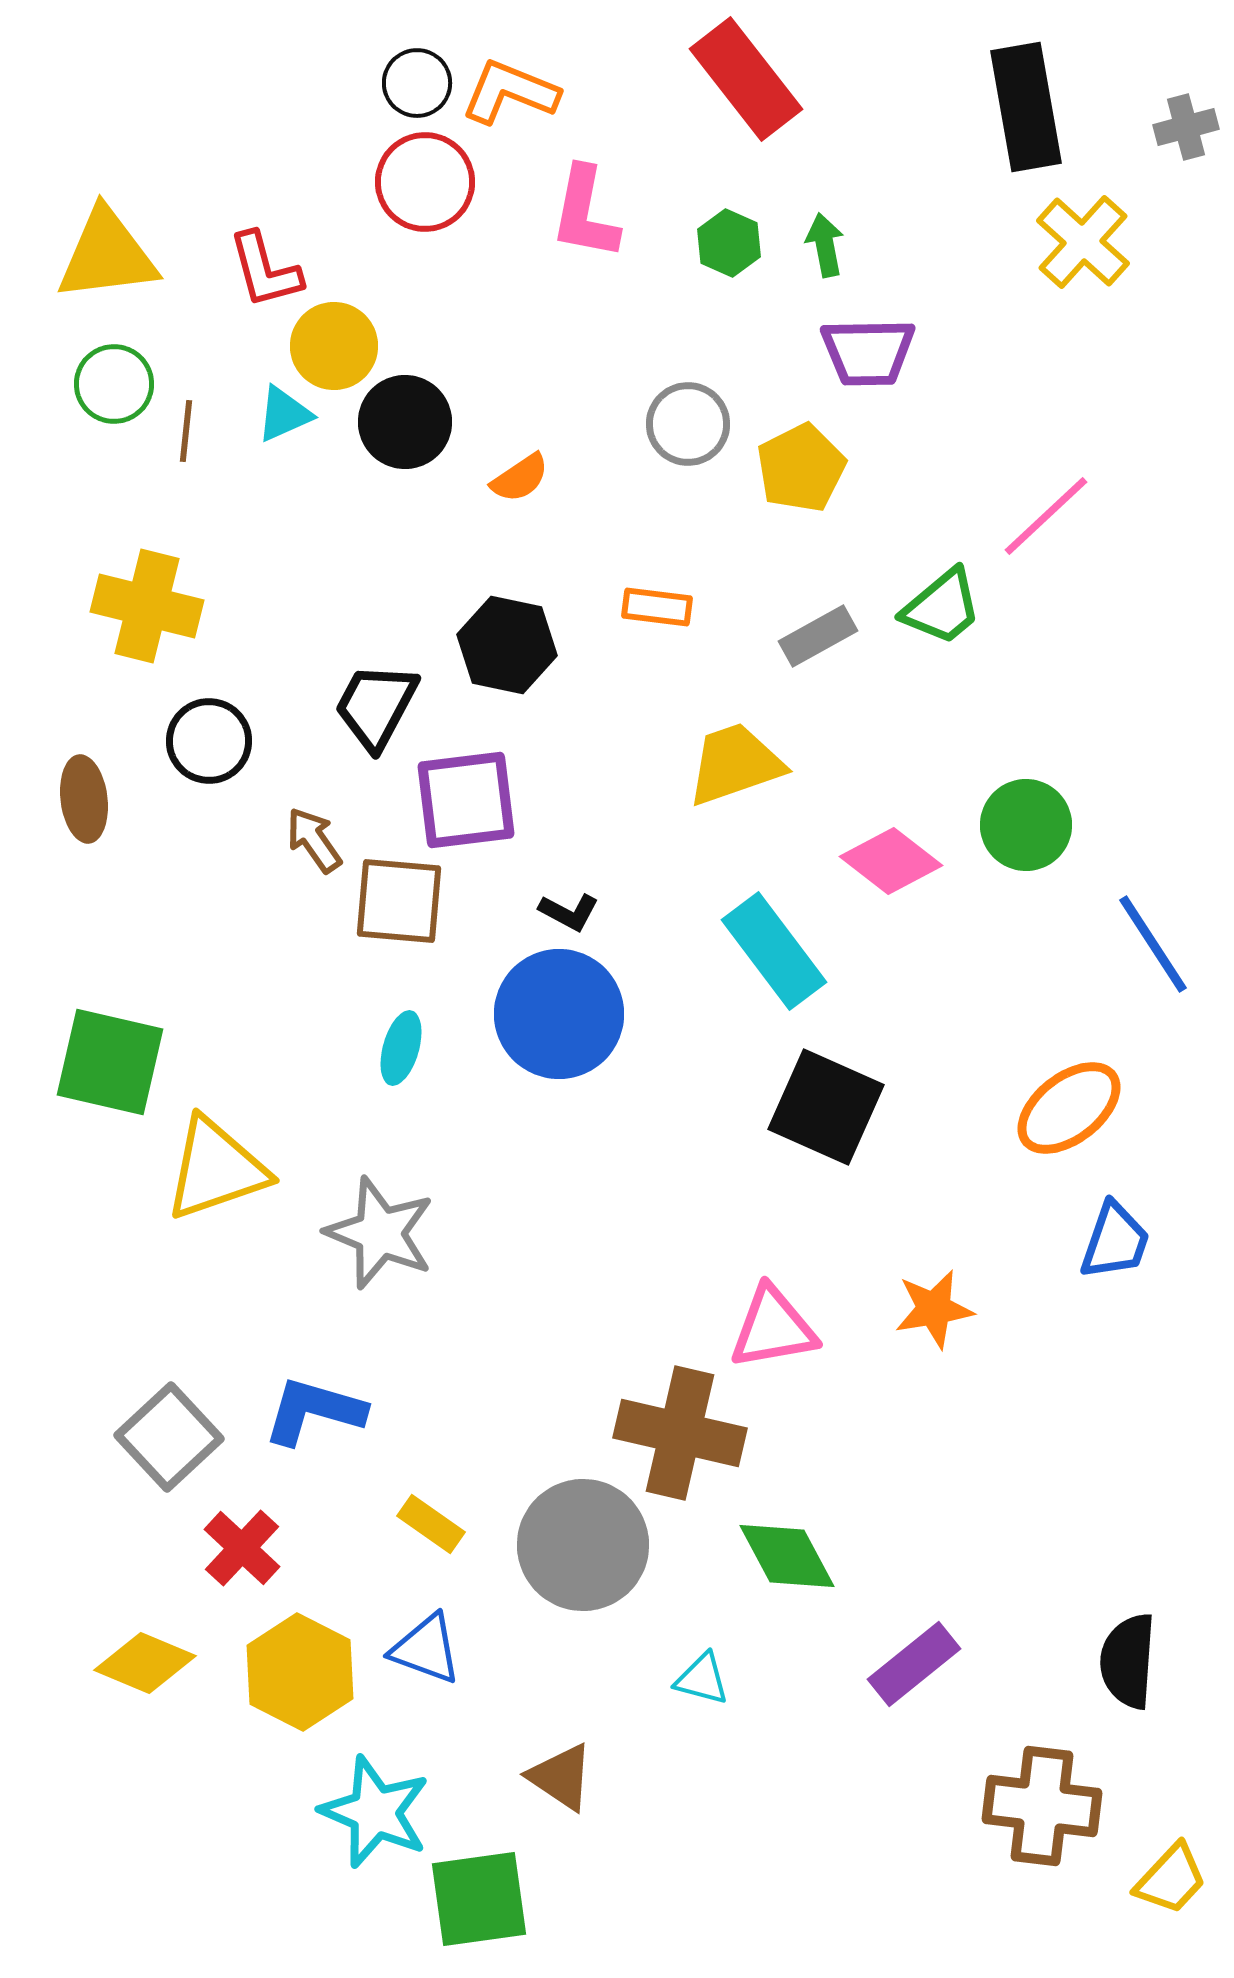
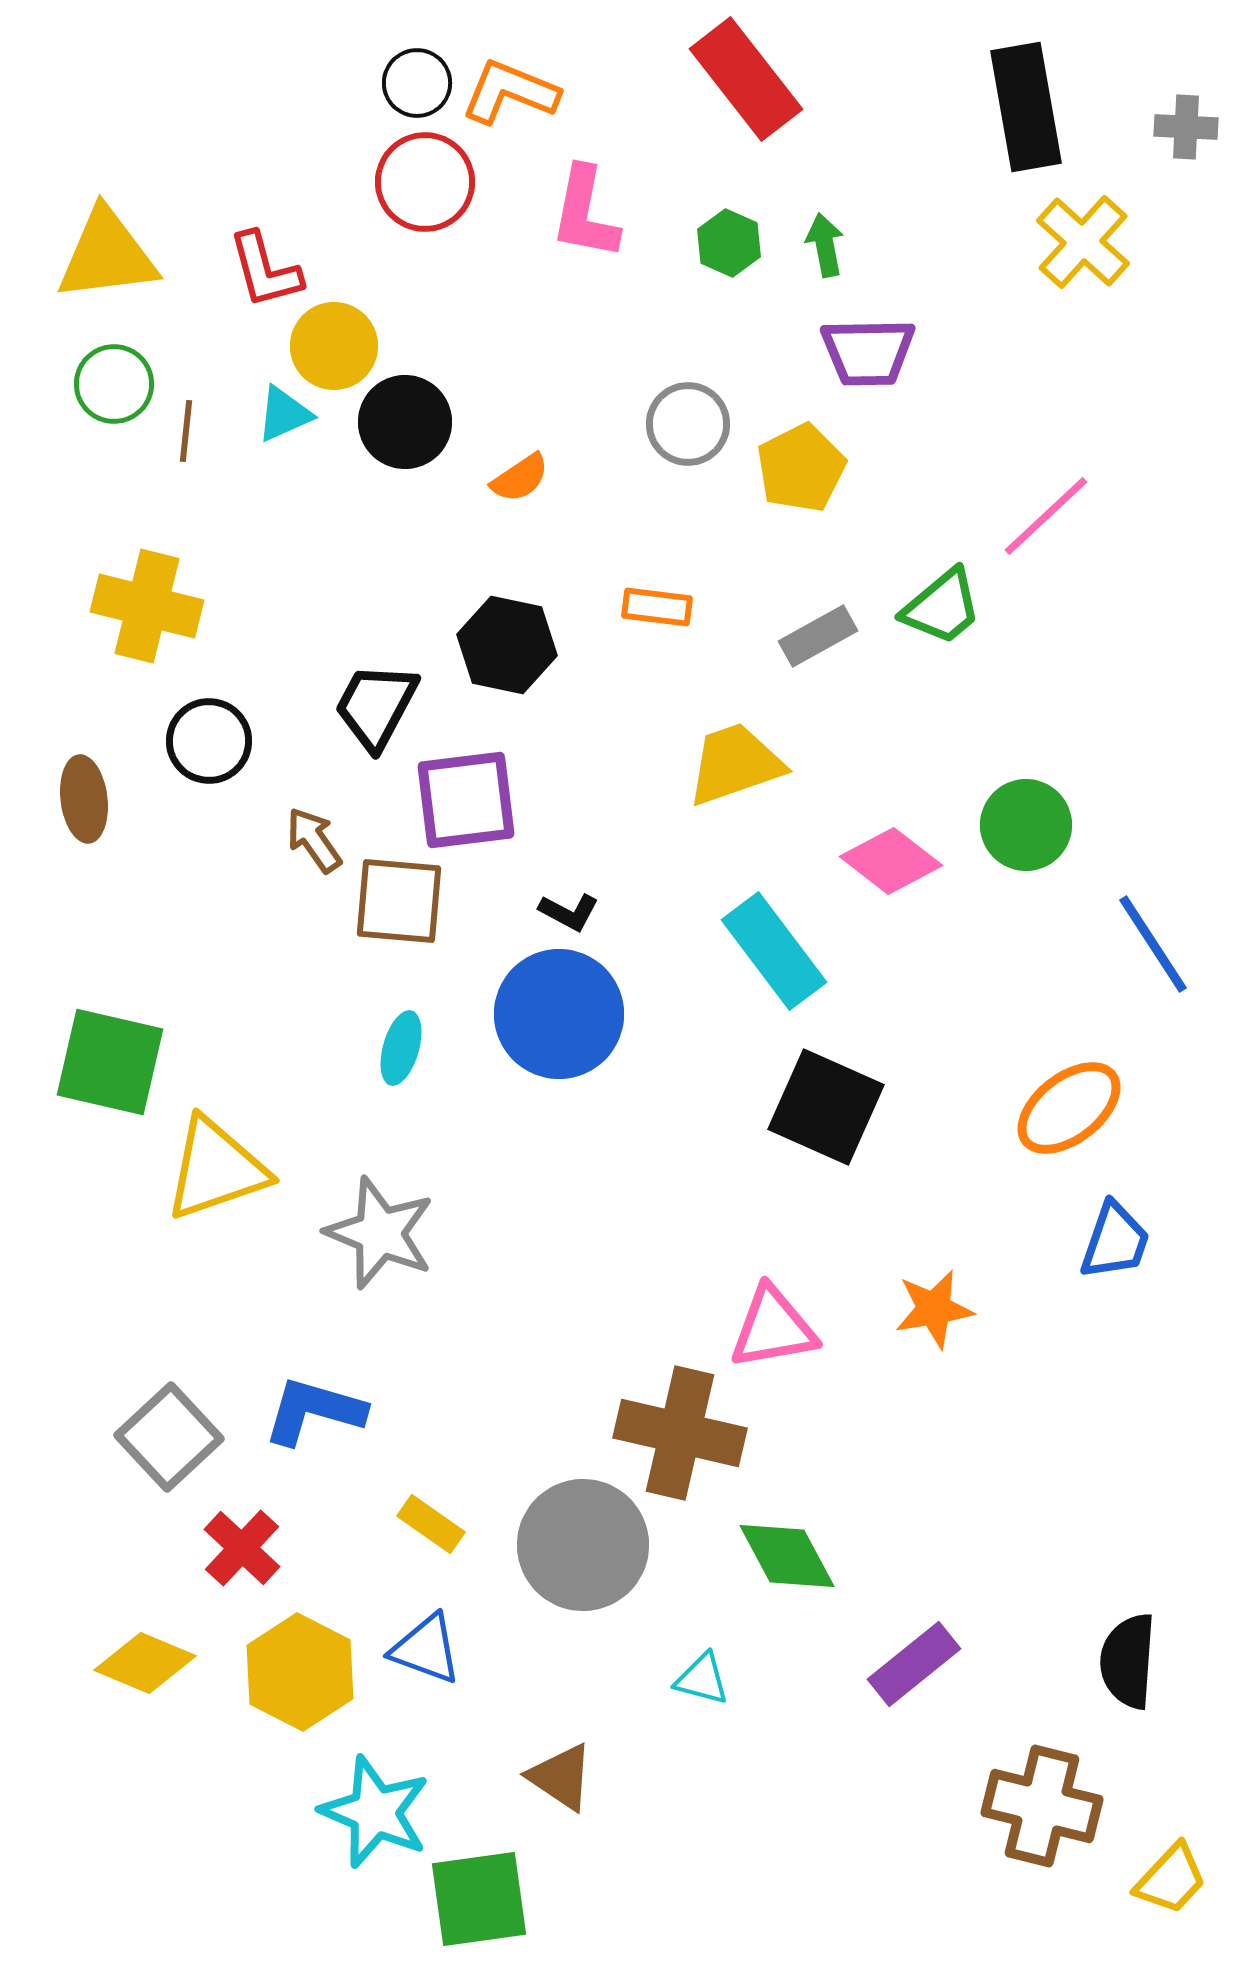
gray cross at (1186, 127): rotated 18 degrees clockwise
brown cross at (1042, 1806): rotated 7 degrees clockwise
